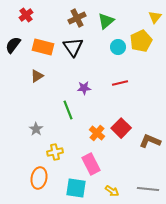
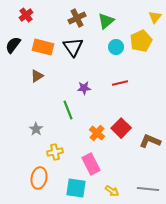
cyan circle: moved 2 px left
